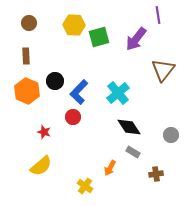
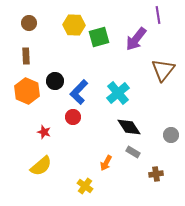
orange arrow: moved 4 px left, 5 px up
